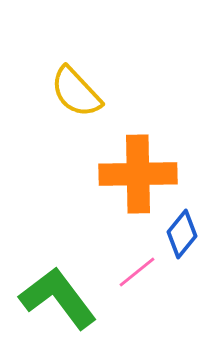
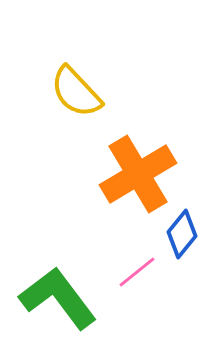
orange cross: rotated 30 degrees counterclockwise
